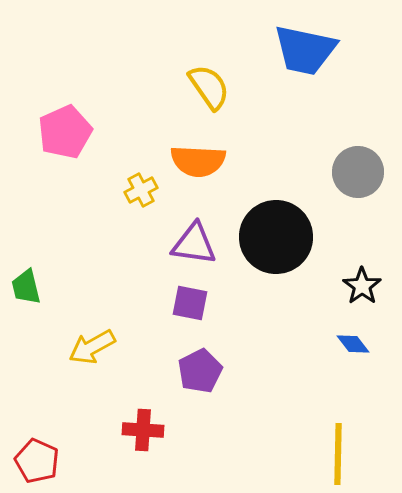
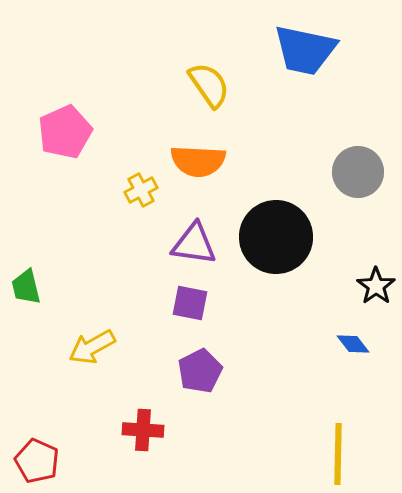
yellow semicircle: moved 2 px up
black star: moved 14 px right
